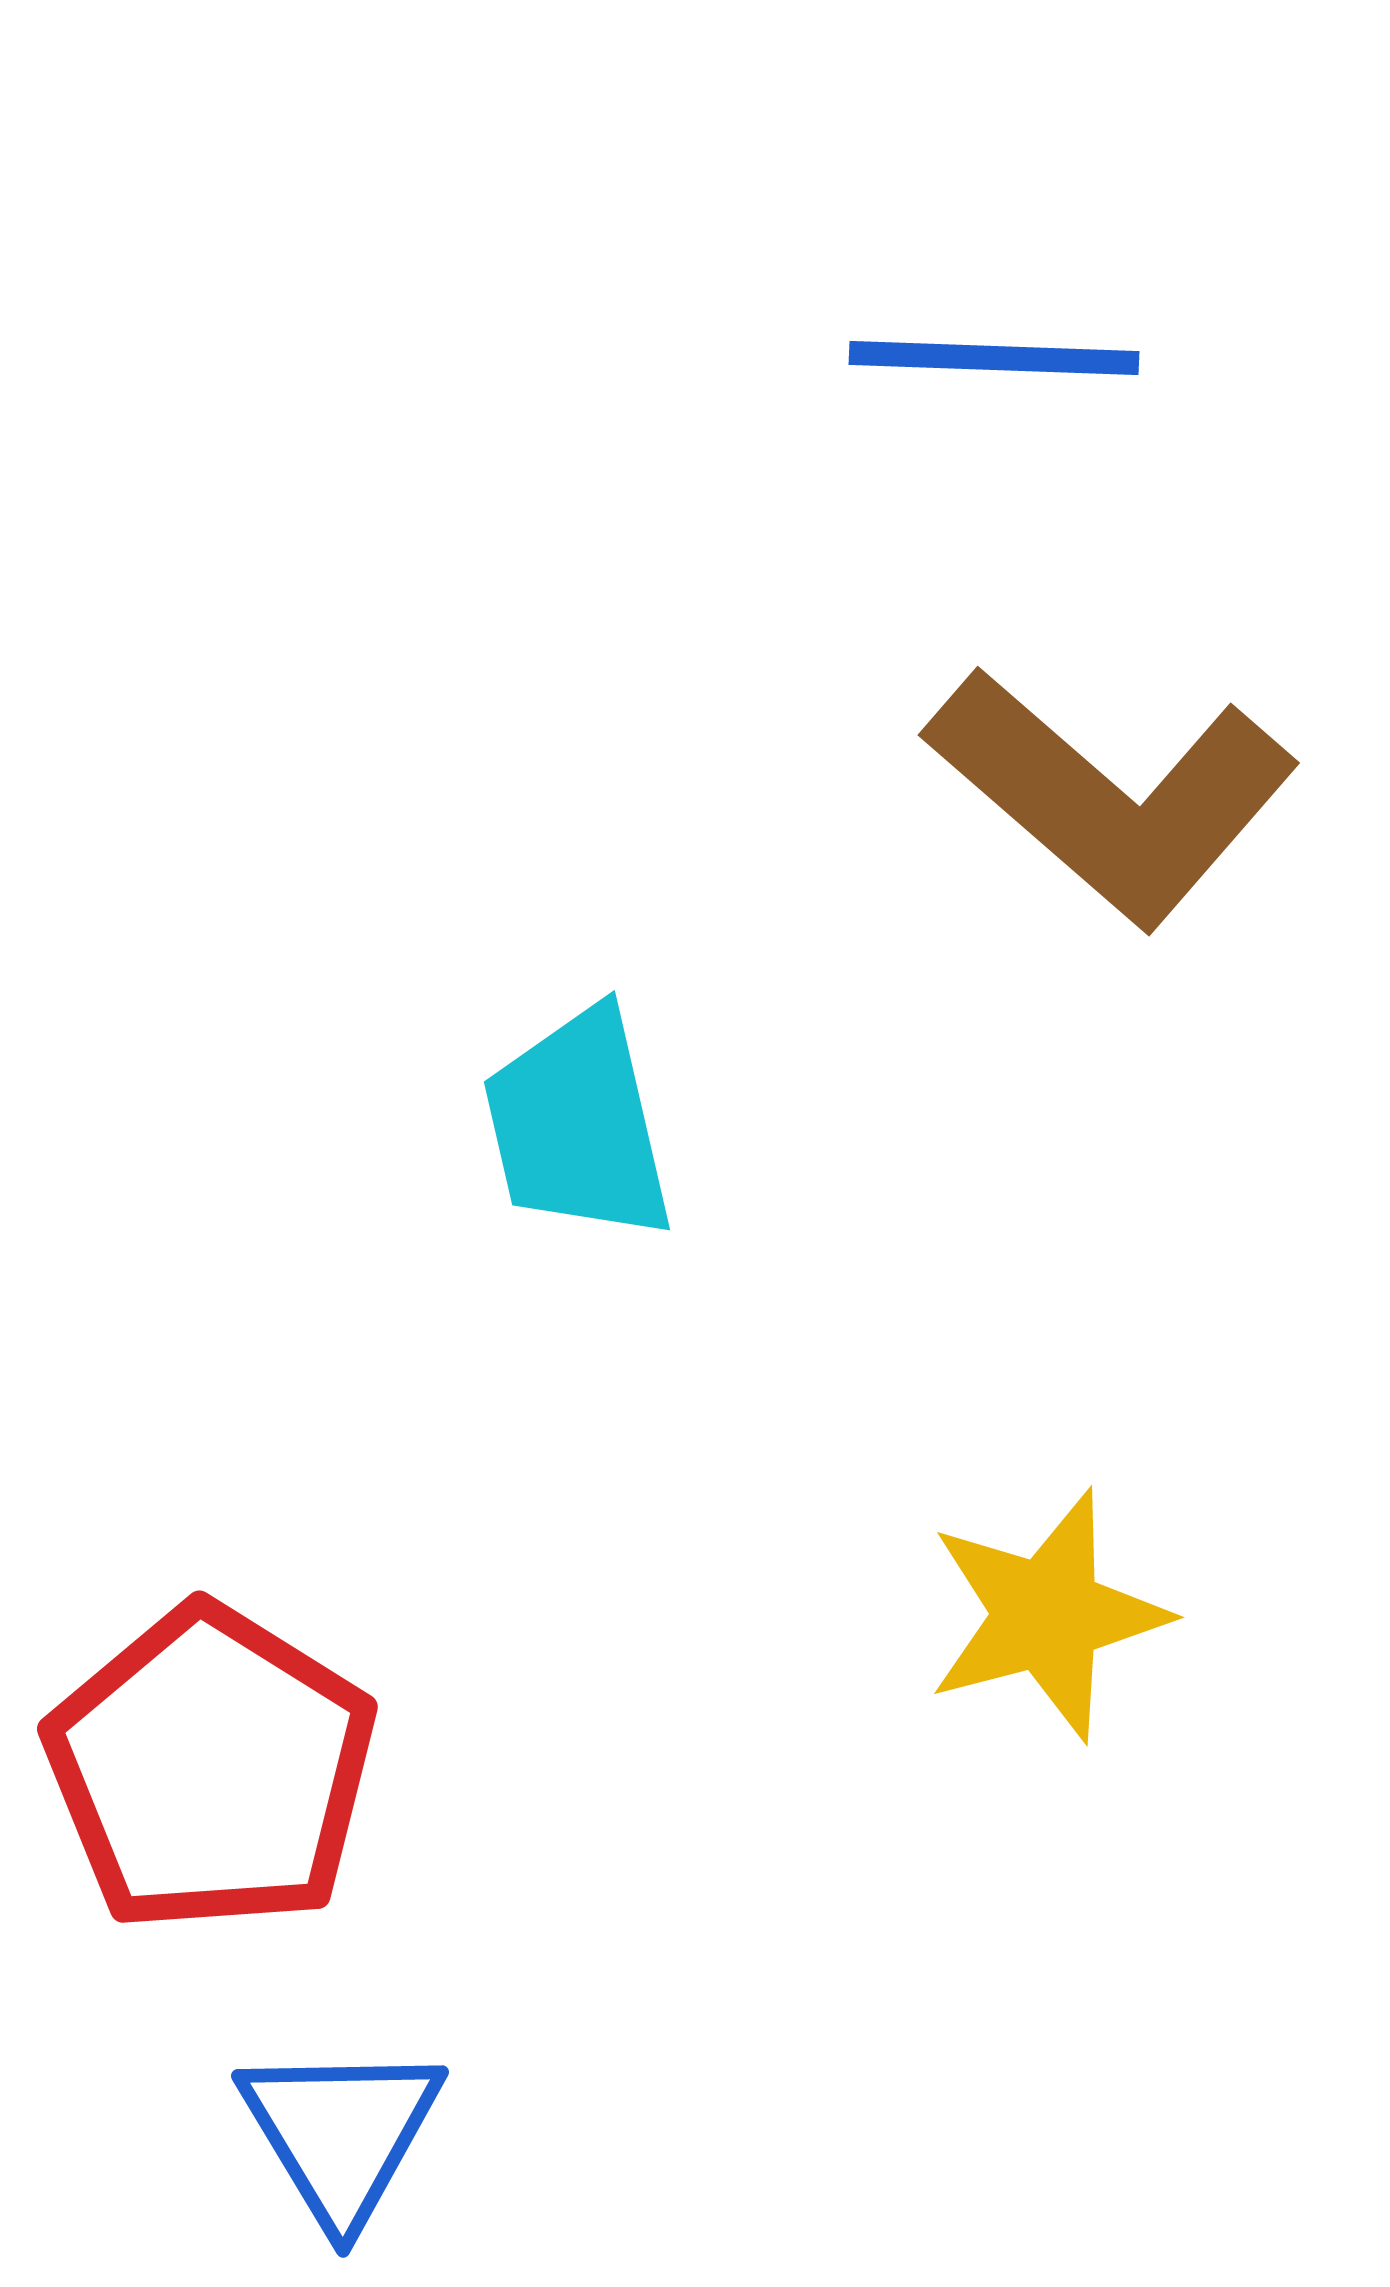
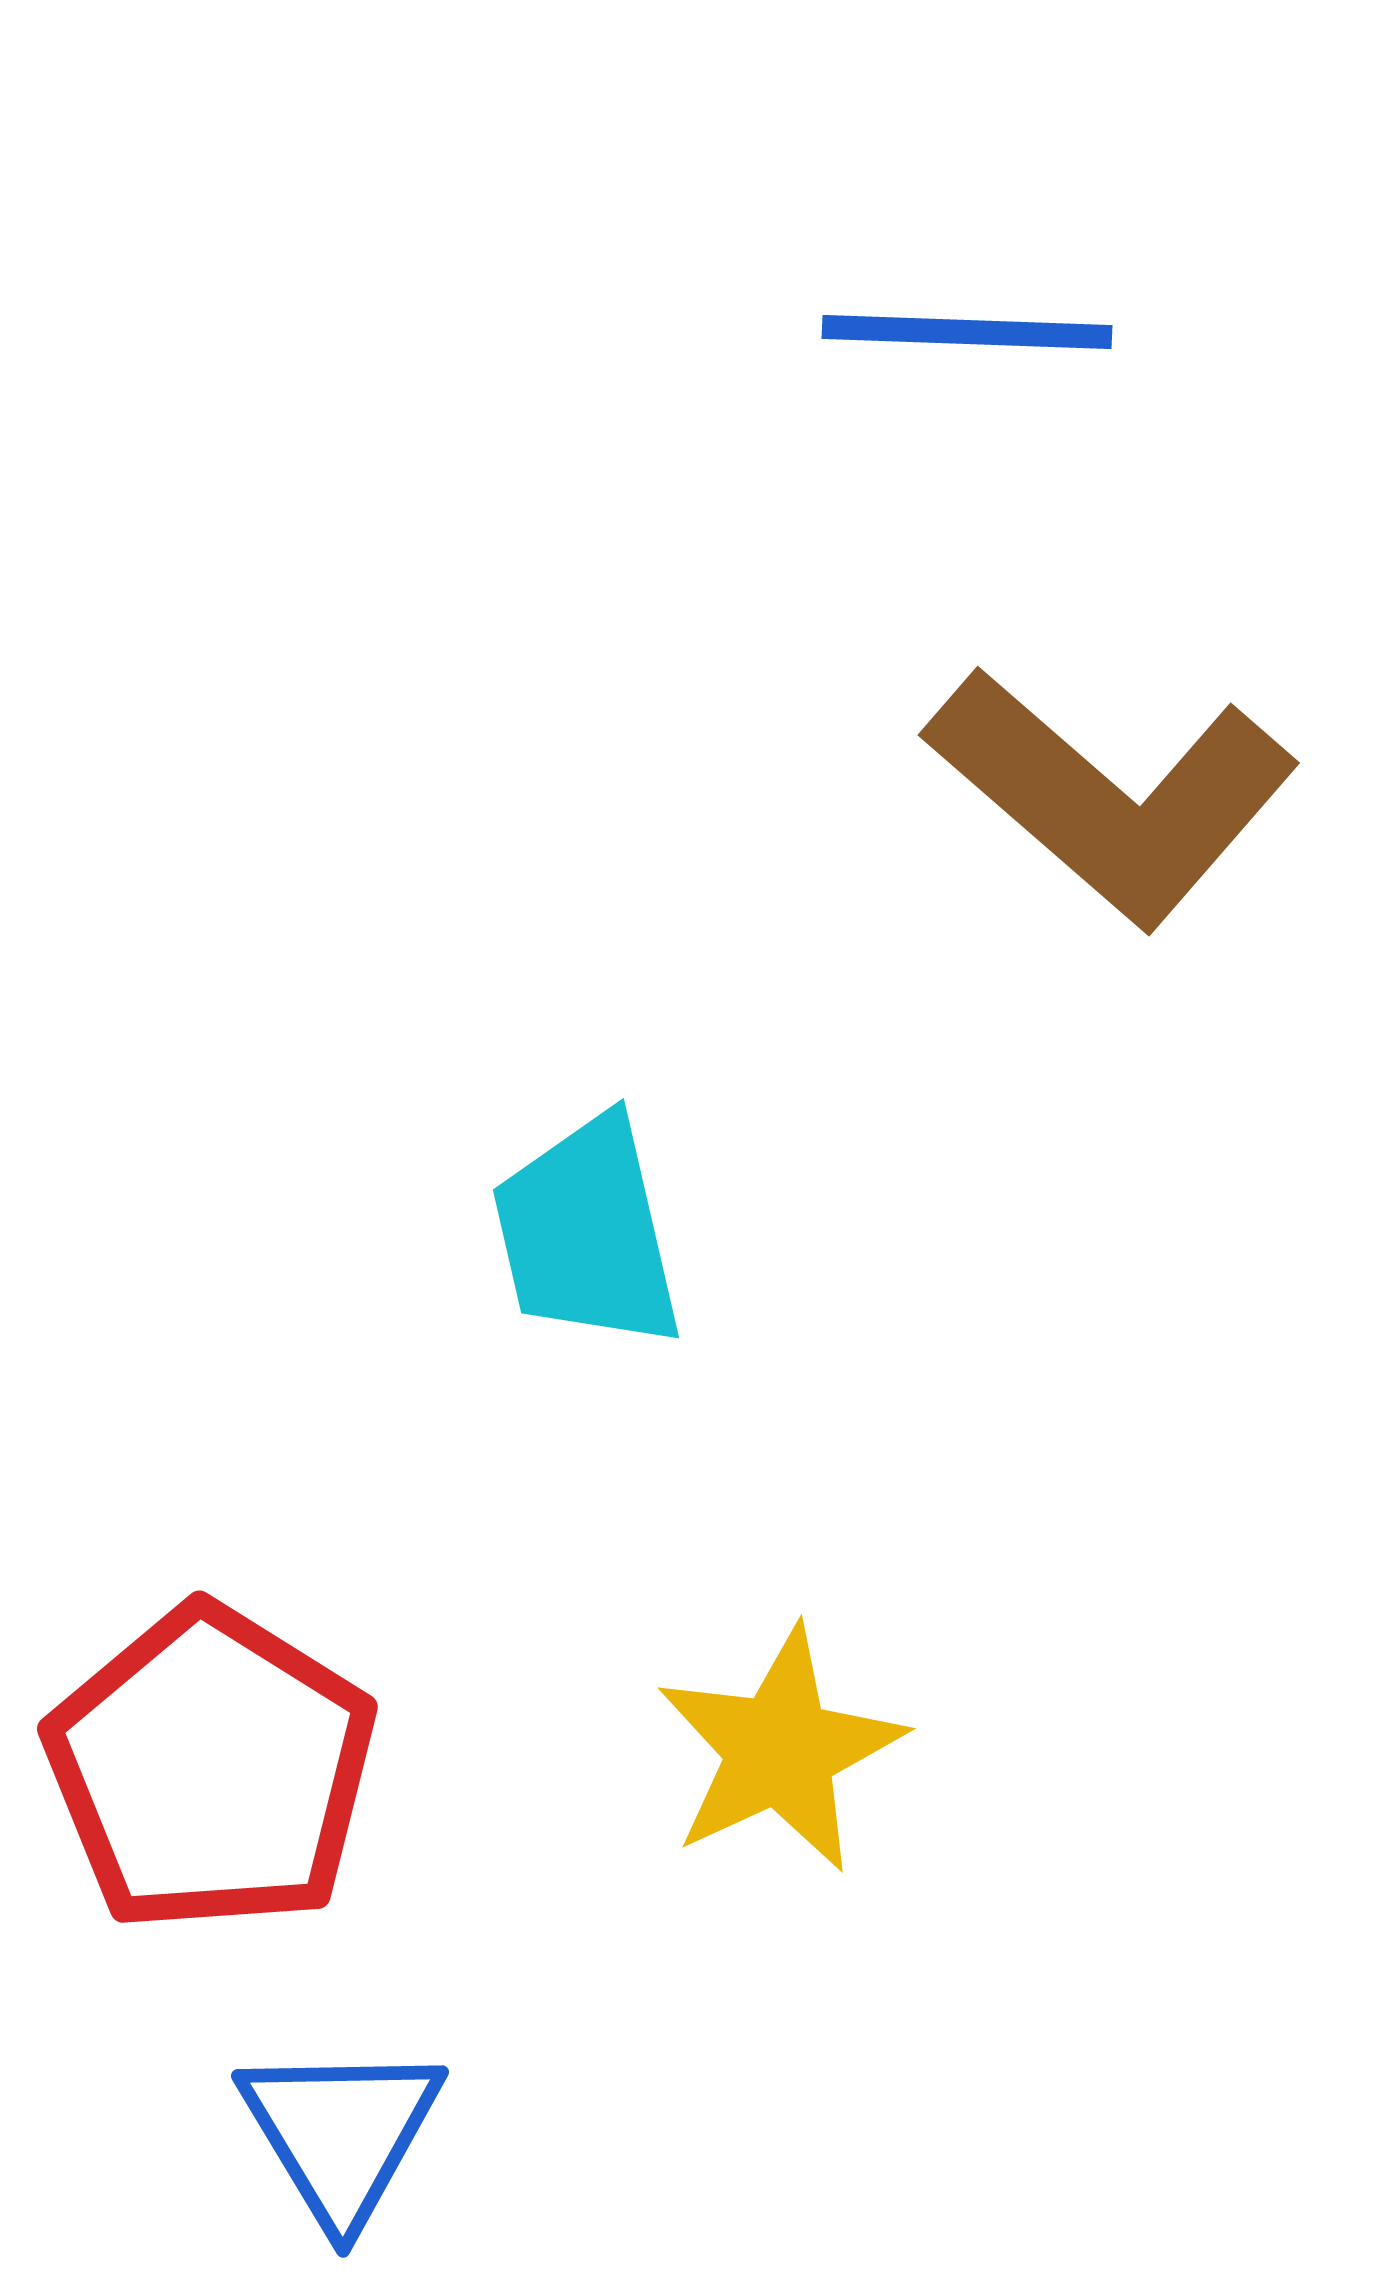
blue line: moved 27 px left, 26 px up
cyan trapezoid: moved 9 px right, 108 px down
yellow star: moved 267 px left, 135 px down; rotated 10 degrees counterclockwise
